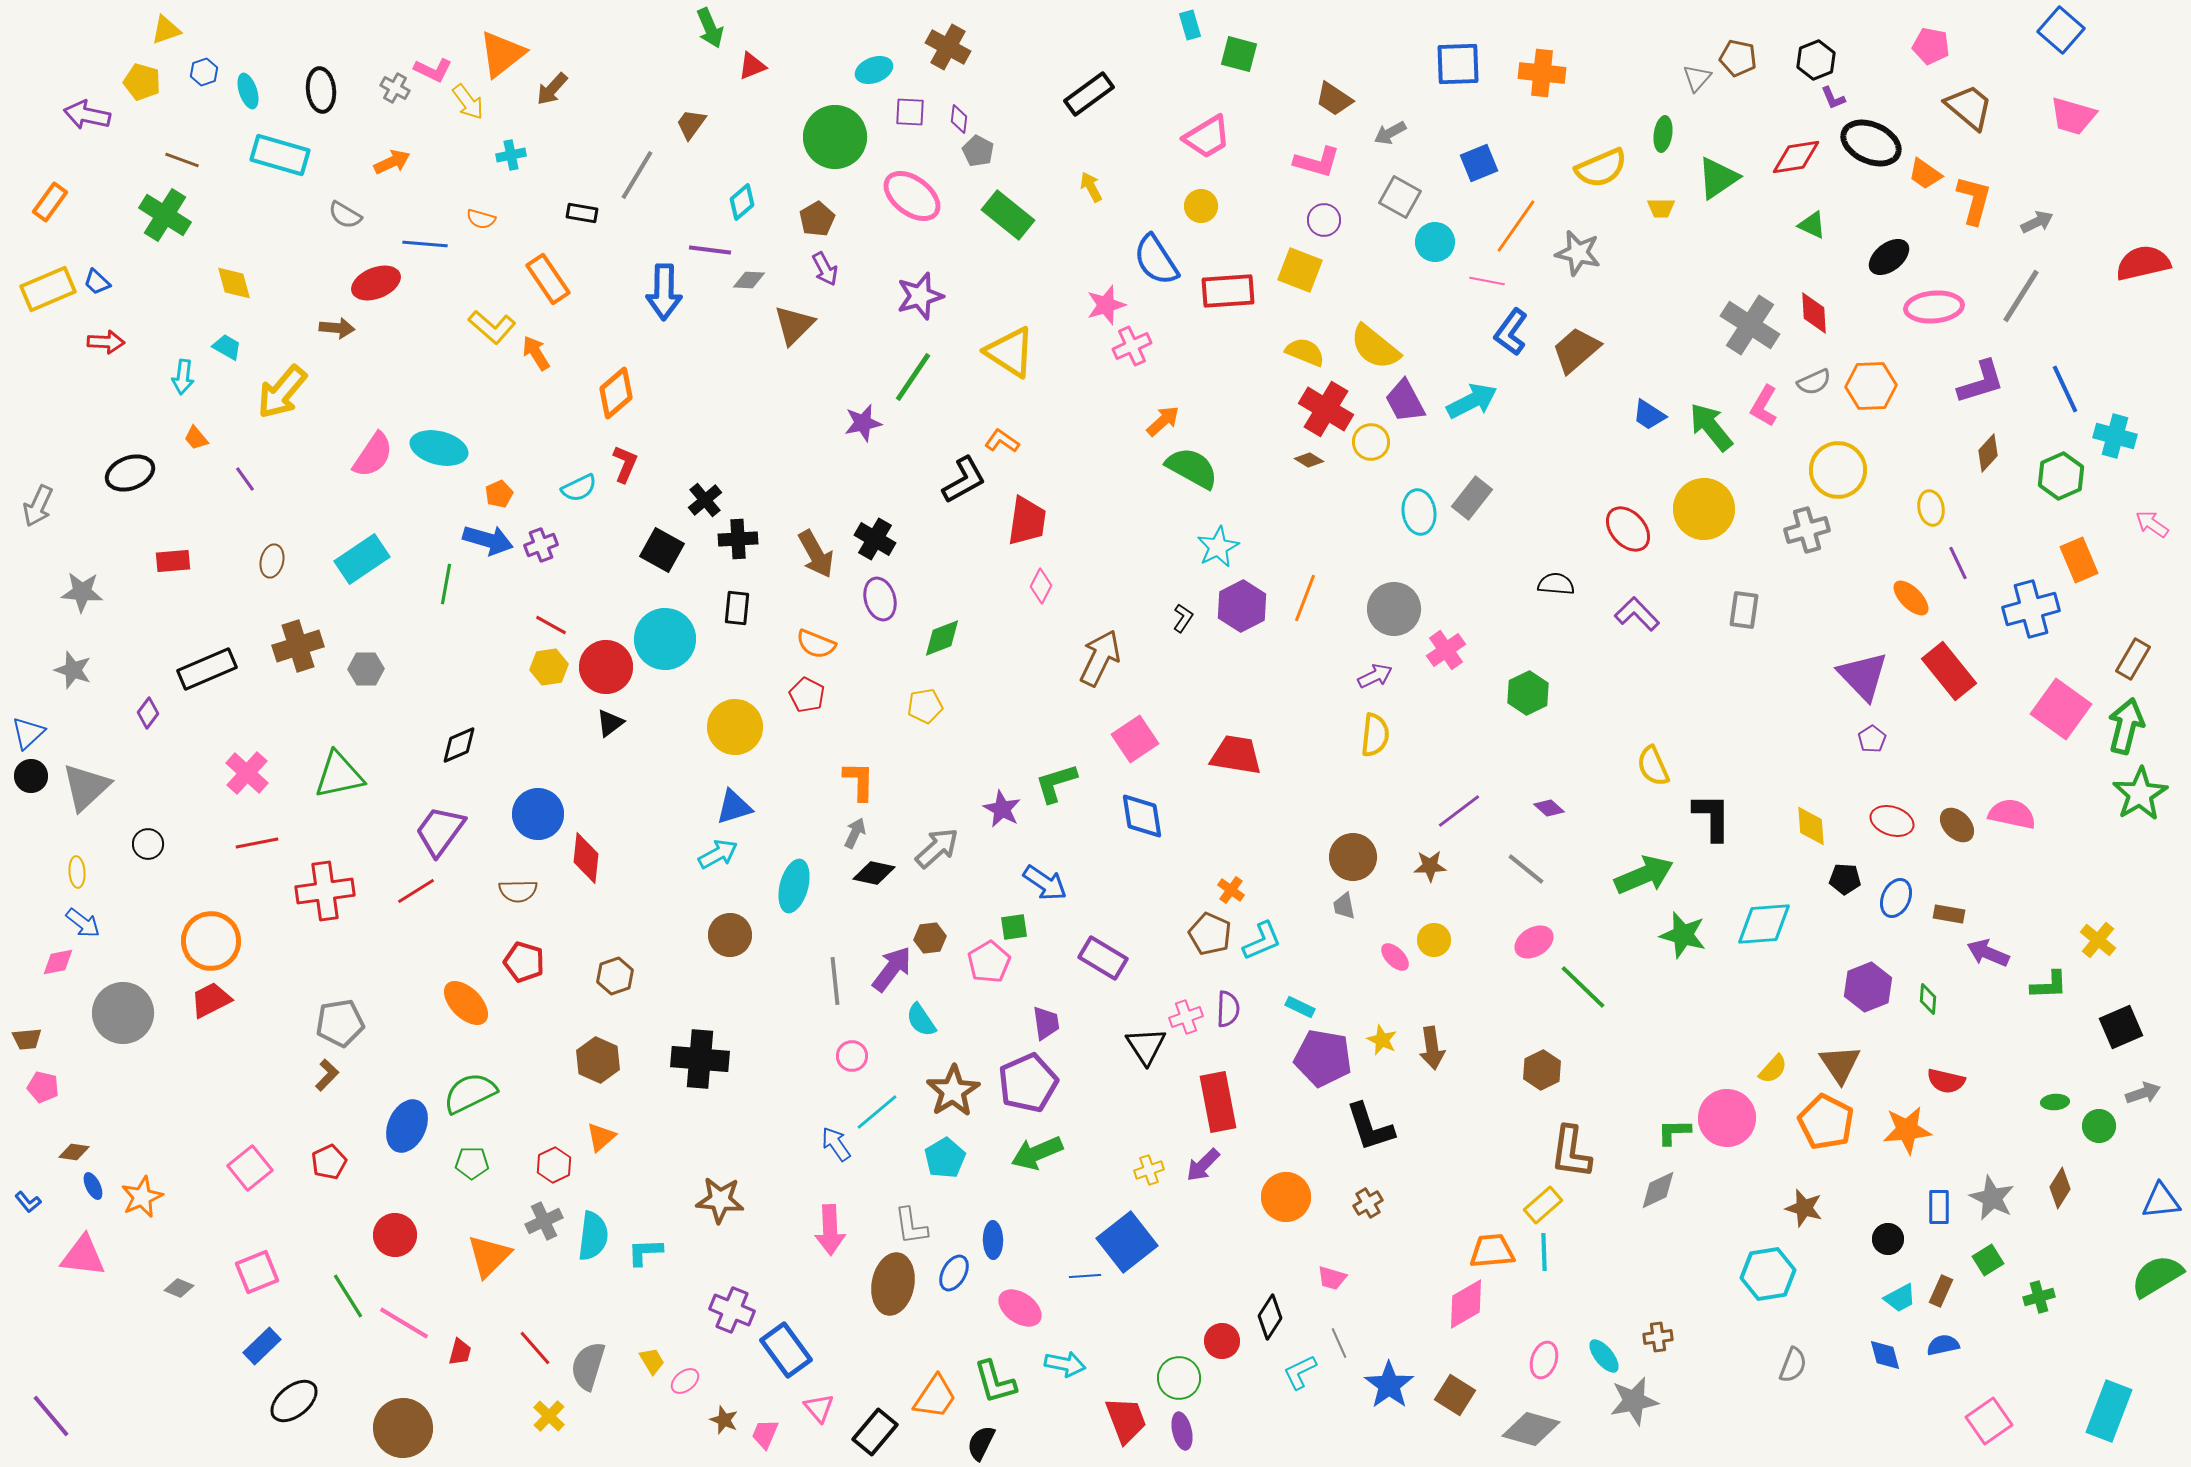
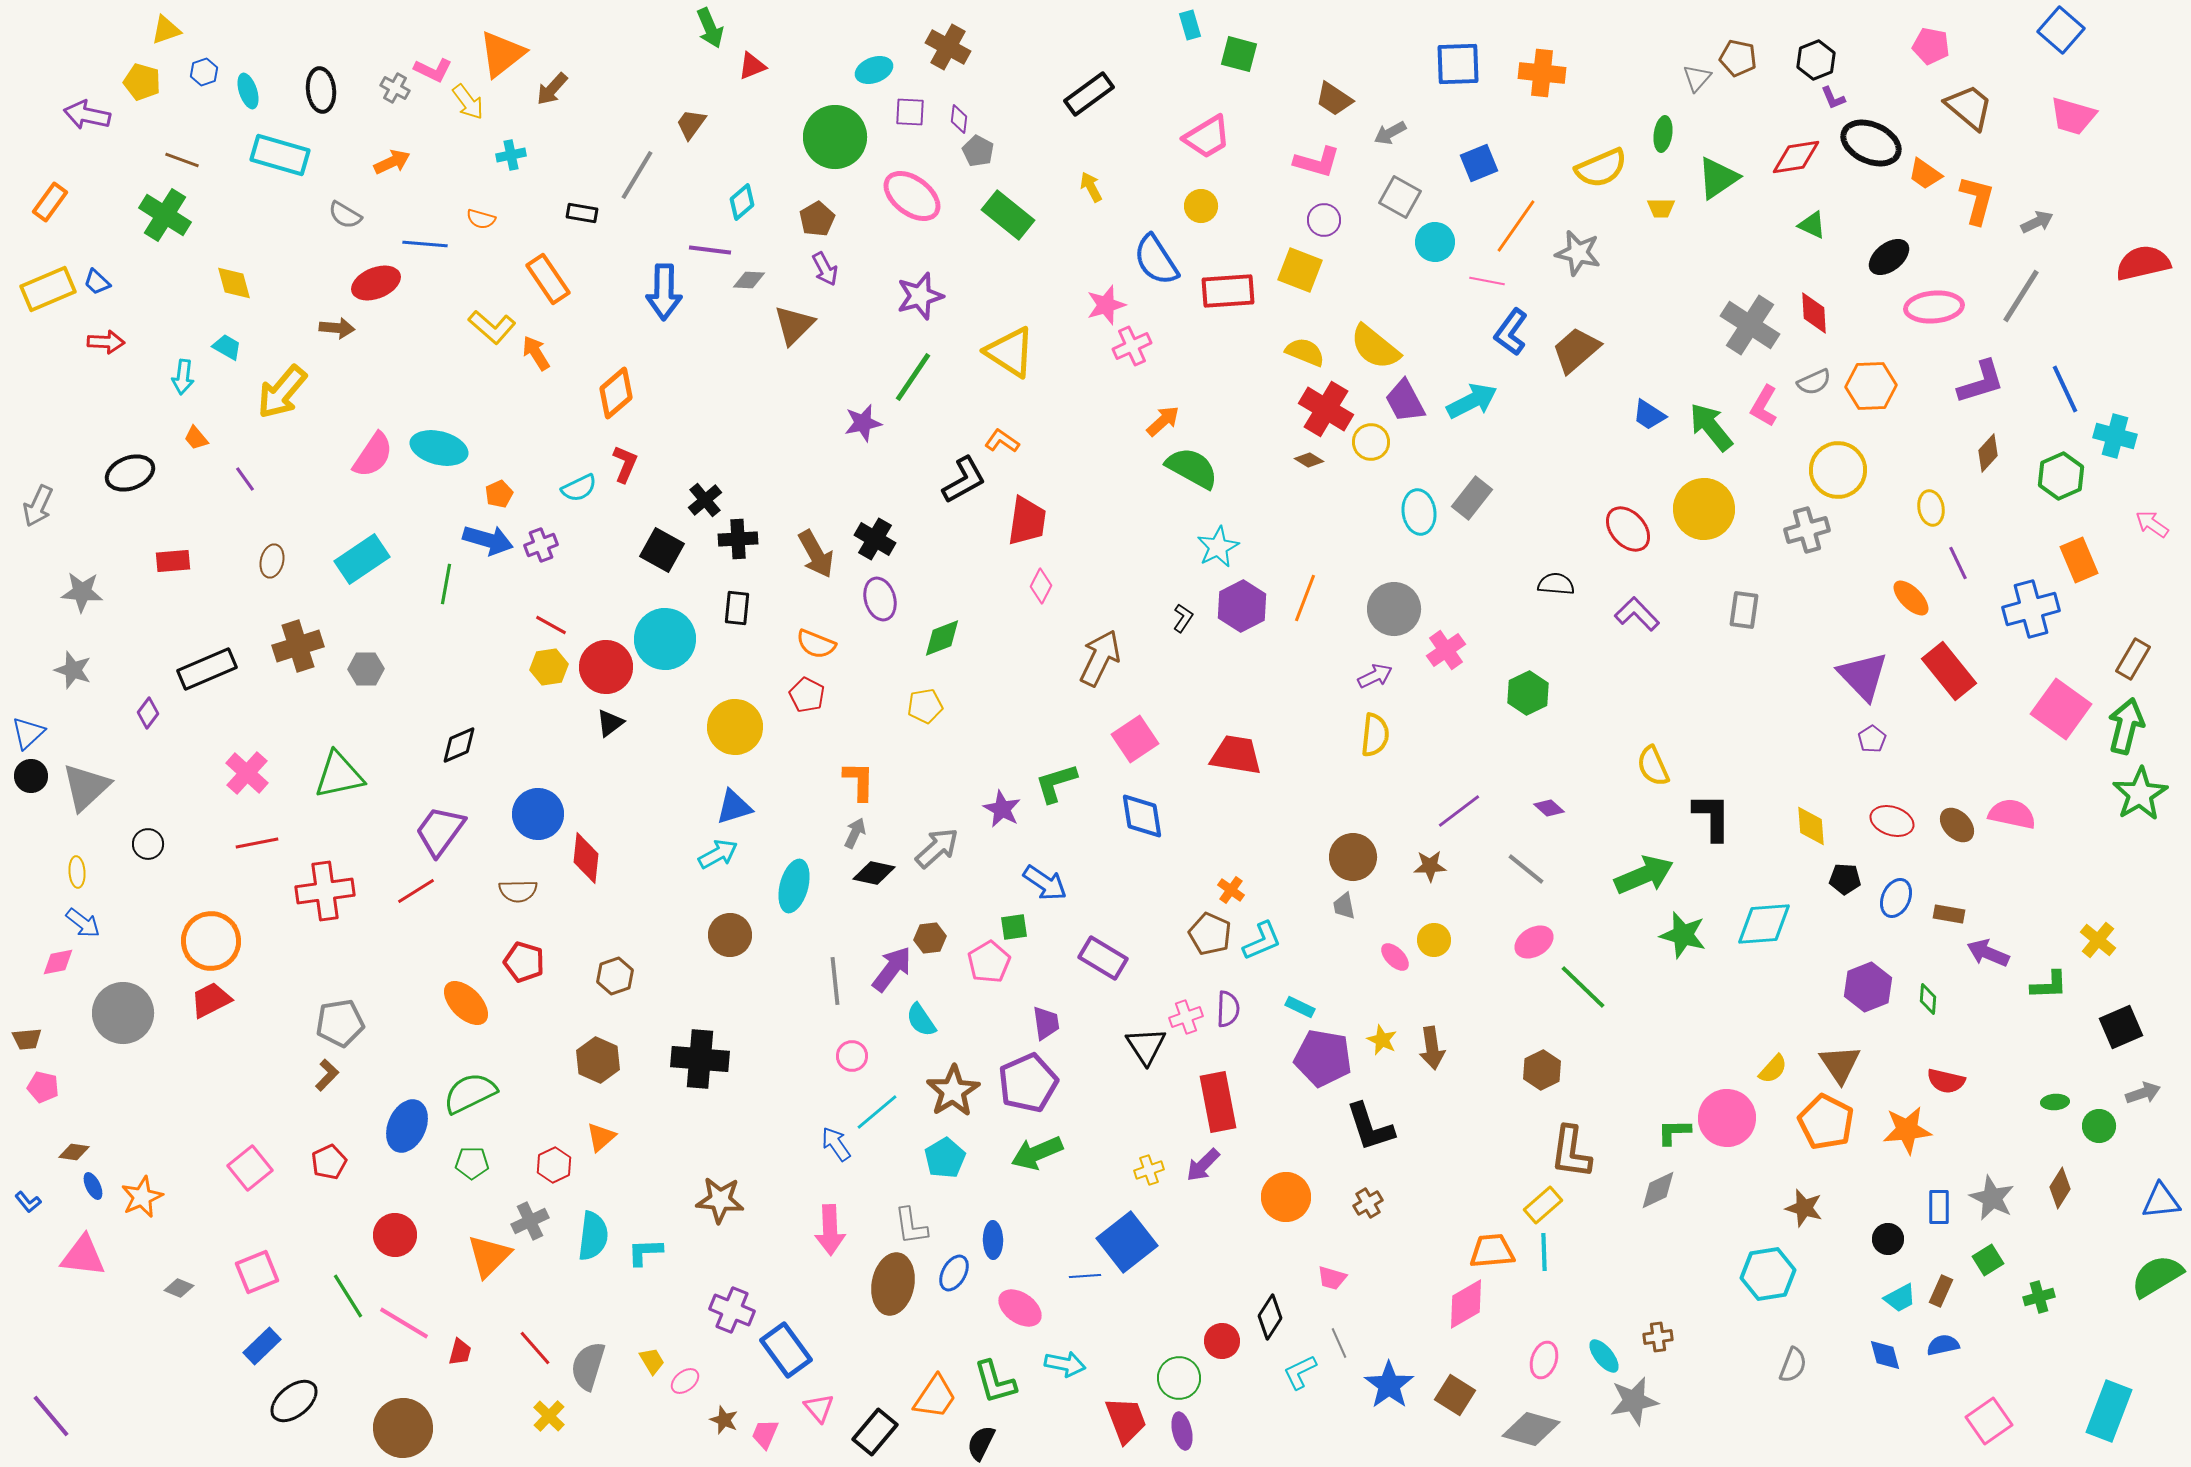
orange L-shape at (1974, 200): moved 3 px right
gray cross at (544, 1221): moved 14 px left
